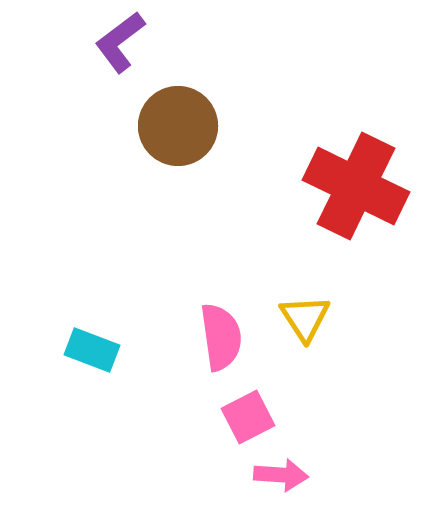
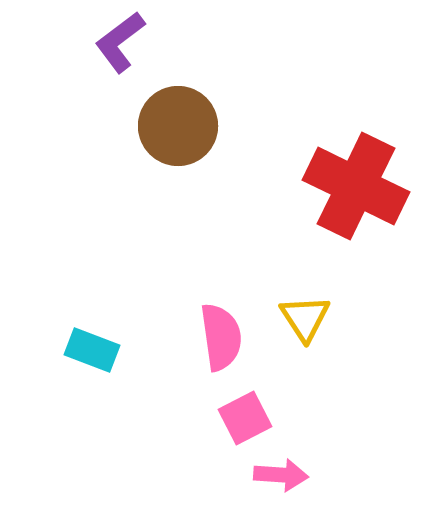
pink square: moved 3 px left, 1 px down
